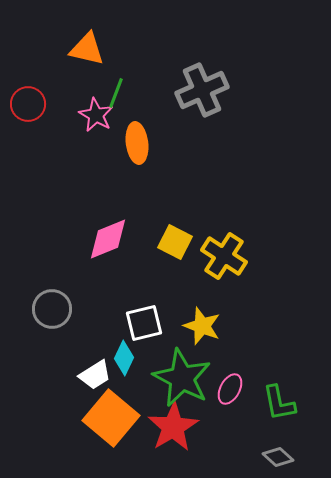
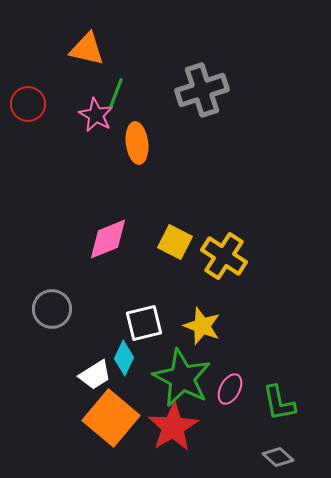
gray cross: rotated 6 degrees clockwise
